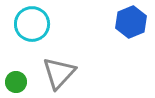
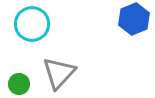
blue hexagon: moved 3 px right, 3 px up
green circle: moved 3 px right, 2 px down
